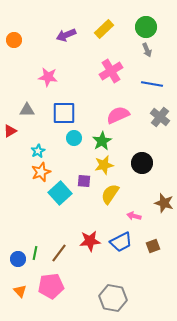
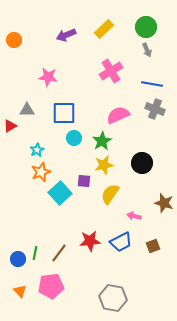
gray cross: moved 5 px left, 8 px up; rotated 18 degrees counterclockwise
red triangle: moved 5 px up
cyan star: moved 1 px left, 1 px up
